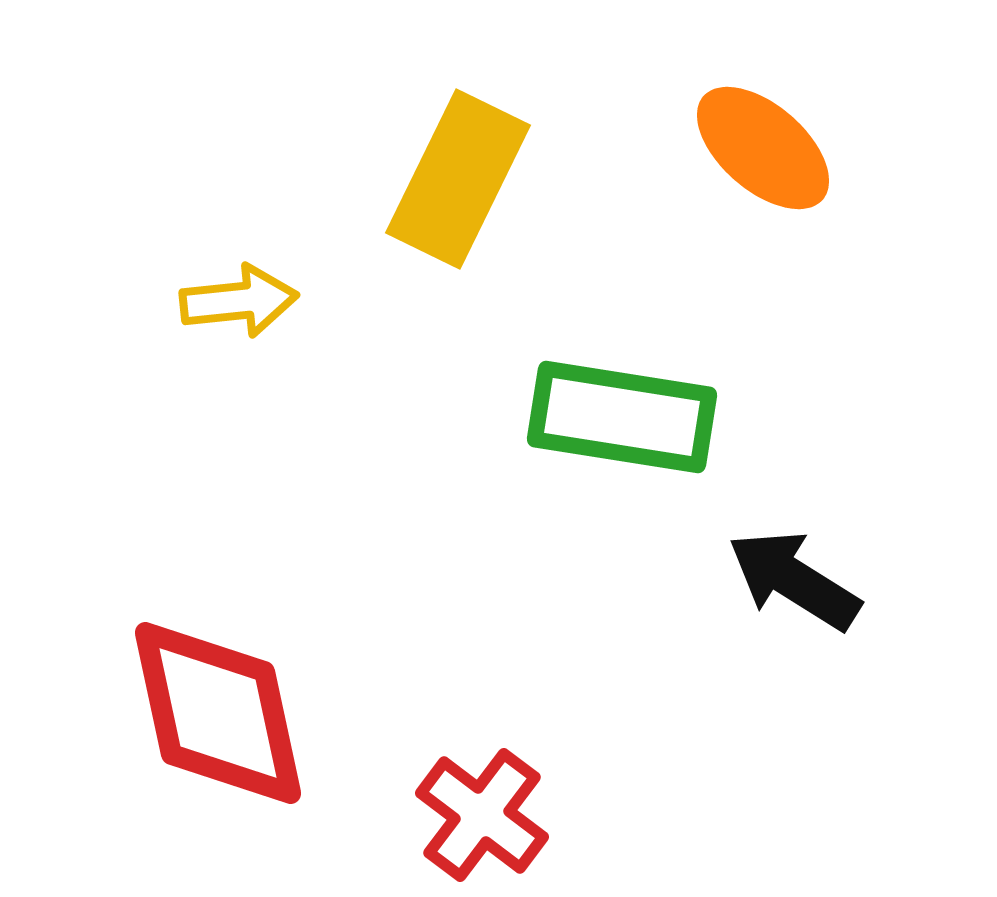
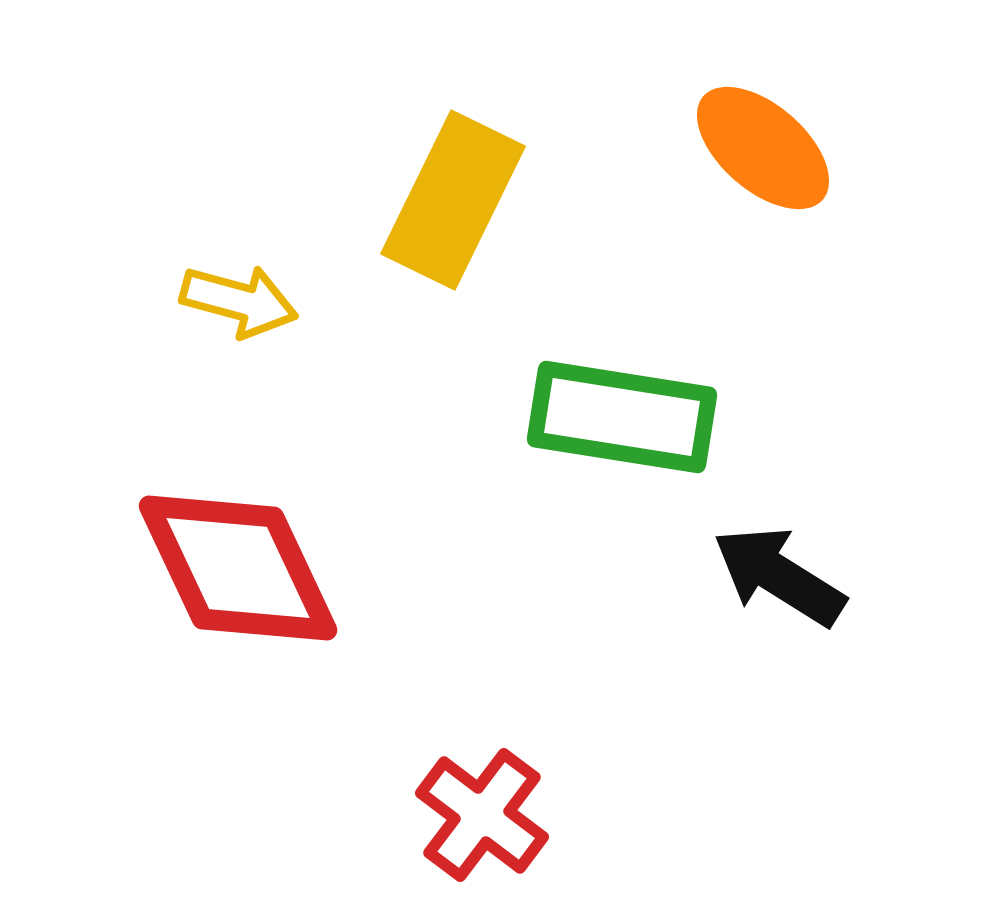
yellow rectangle: moved 5 px left, 21 px down
yellow arrow: rotated 21 degrees clockwise
black arrow: moved 15 px left, 4 px up
red diamond: moved 20 px right, 145 px up; rotated 13 degrees counterclockwise
